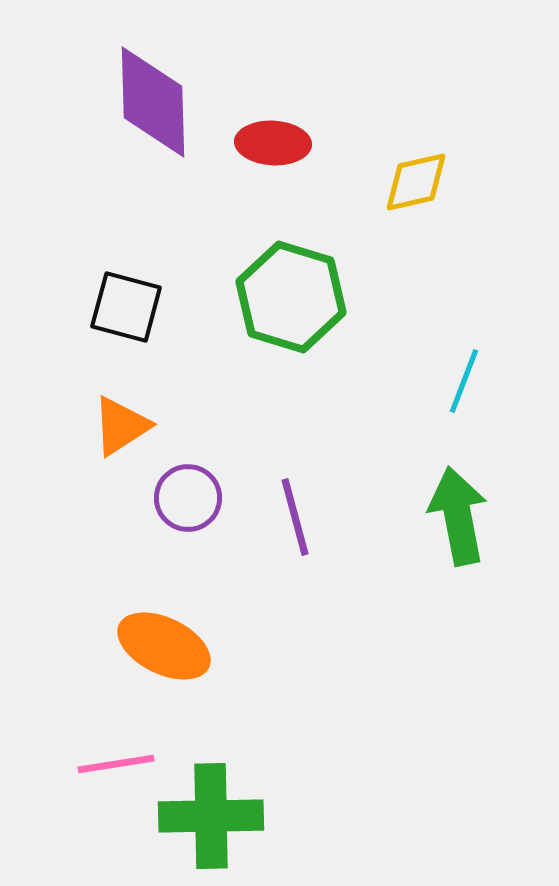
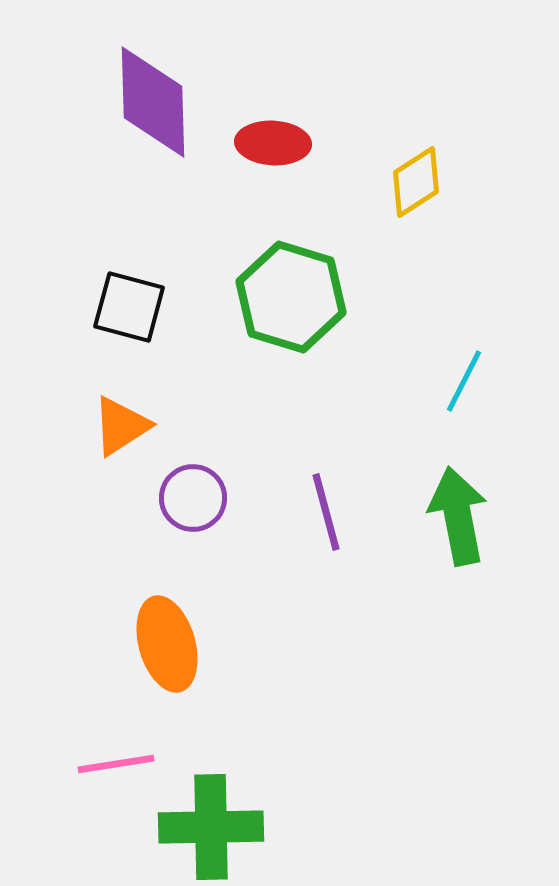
yellow diamond: rotated 20 degrees counterclockwise
black square: moved 3 px right
cyan line: rotated 6 degrees clockwise
purple circle: moved 5 px right
purple line: moved 31 px right, 5 px up
orange ellipse: moved 3 px right, 2 px up; rotated 48 degrees clockwise
green cross: moved 11 px down
